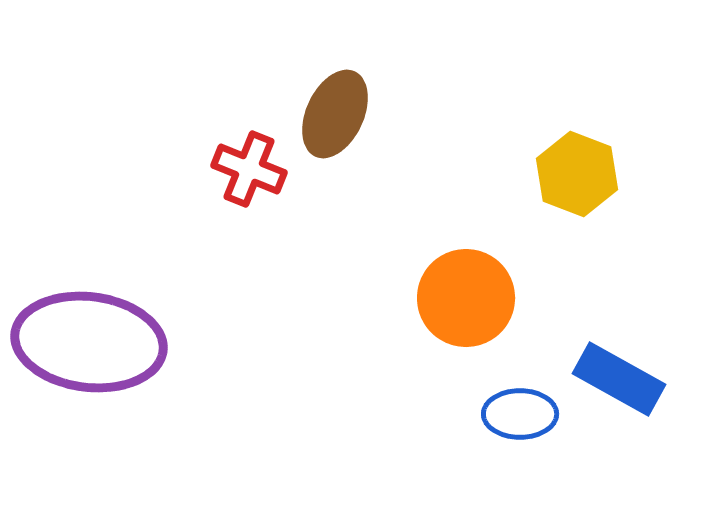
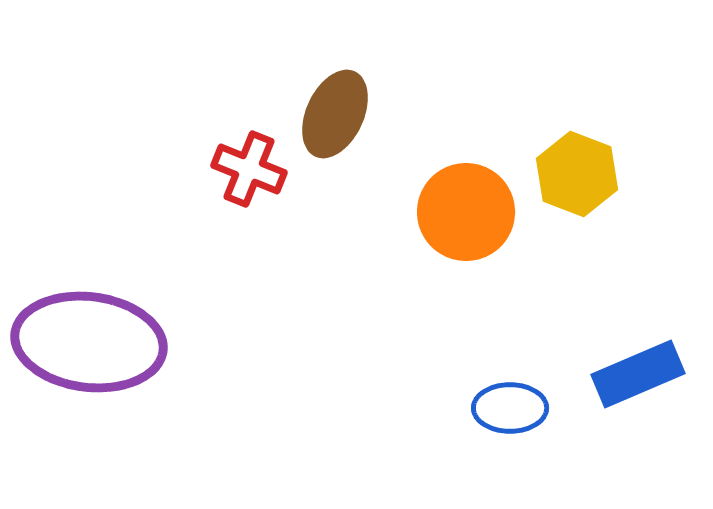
orange circle: moved 86 px up
blue rectangle: moved 19 px right, 5 px up; rotated 52 degrees counterclockwise
blue ellipse: moved 10 px left, 6 px up
